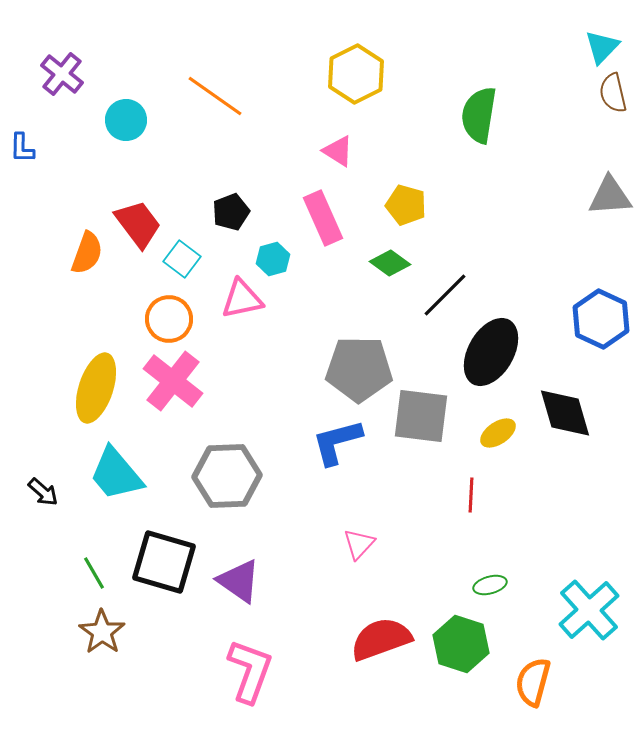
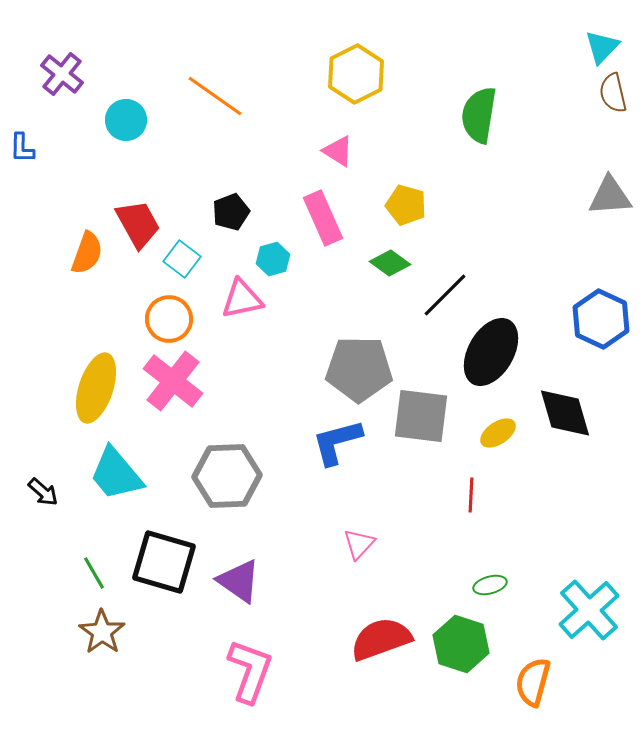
red trapezoid at (138, 224): rotated 8 degrees clockwise
